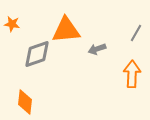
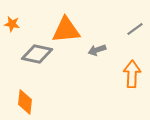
gray line: moved 1 px left, 4 px up; rotated 24 degrees clockwise
gray arrow: moved 1 px down
gray diamond: rotated 32 degrees clockwise
